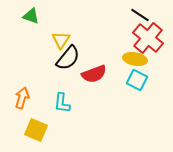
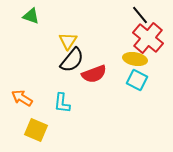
black line: rotated 18 degrees clockwise
yellow triangle: moved 7 px right, 1 px down
black semicircle: moved 4 px right, 2 px down
orange arrow: rotated 75 degrees counterclockwise
